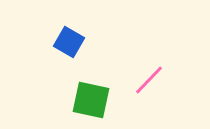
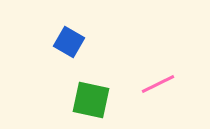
pink line: moved 9 px right, 4 px down; rotated 20 degrees clockwise
